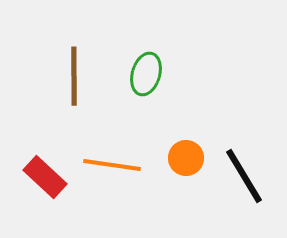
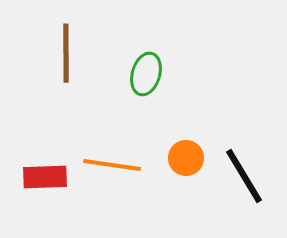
brown line: moved 8 px left, 23 px up
red rectangle: rotated 45 degrees counterclockwise
